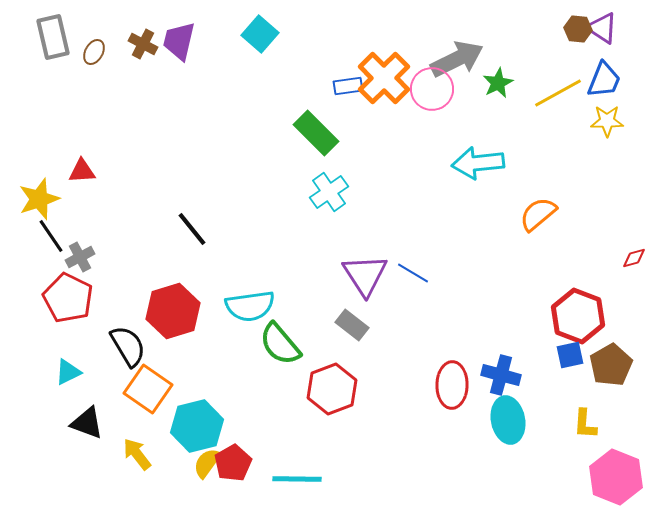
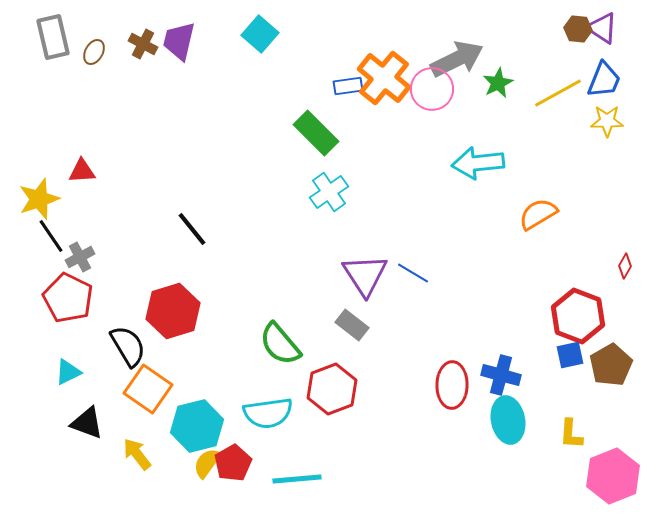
orange cross at (384, 78): rotated 6 degrees counterclockwise
orange semicircle at (538, 214): rotated 9 degrees clockwise
red diamond at (634, 258): moved 9 px left, 8 px down; rotated 45 degrees counterclockwise
cyan semicircle at (250, 306): moved 18 px right, 107 px down
yellow L-shape at (585, 424): moved 14 px left, 10 px down
pink hexagon at (616, 477): moved 3 px left, 1 px up; rotated 16 degrees clockwise
cyan line at (297, 479): rotated 6 degrees counterclockwise
